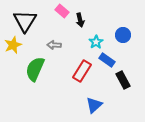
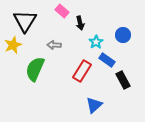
black arrow: moved 3 px down
